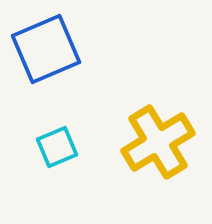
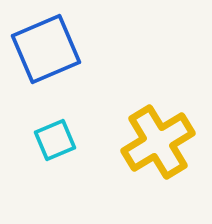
cyan square: moved 2 px left, 7 px up
